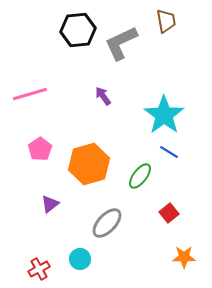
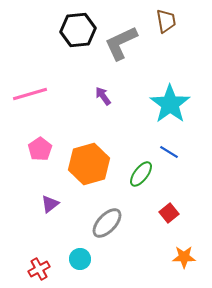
cyan star: moved 6 px right, 11 px up
green ellipse: moved 1 px right, 2 px up
